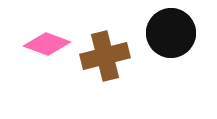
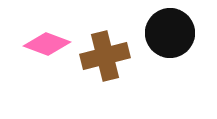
black circle: moved 1 px left
